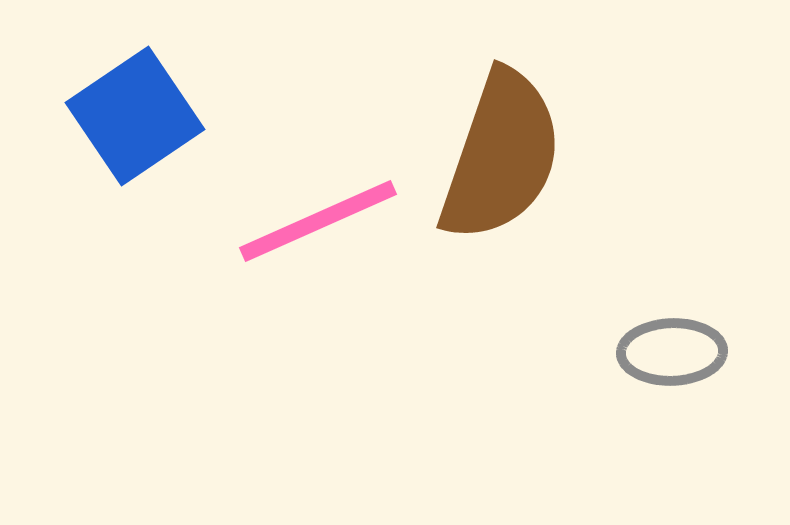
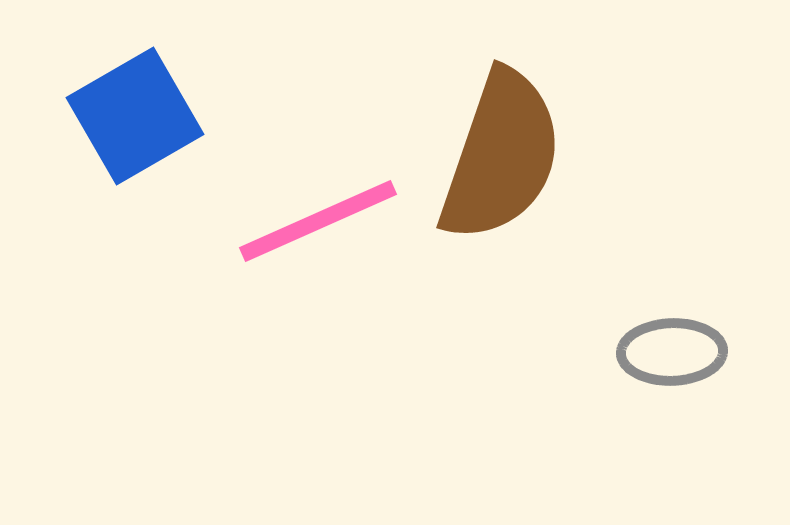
blue square: rotated 4 degrees clockwise
